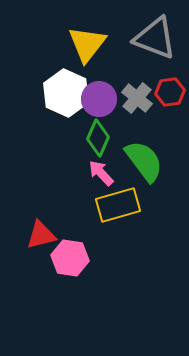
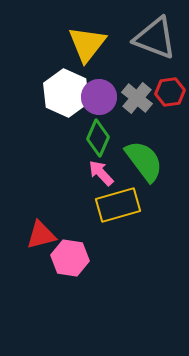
purple circle: moved 2 px up
